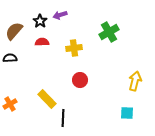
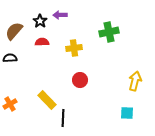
purple arrow: rotated 16 degrees clockwise
green cross: rotated 18 degrees clockwise
yellow rectangle: moved 1 px down
